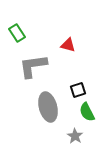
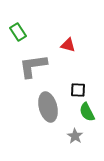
green rectangle: moved 1 px right, 1 px up
black square: rotated 21 degrees clockwise
